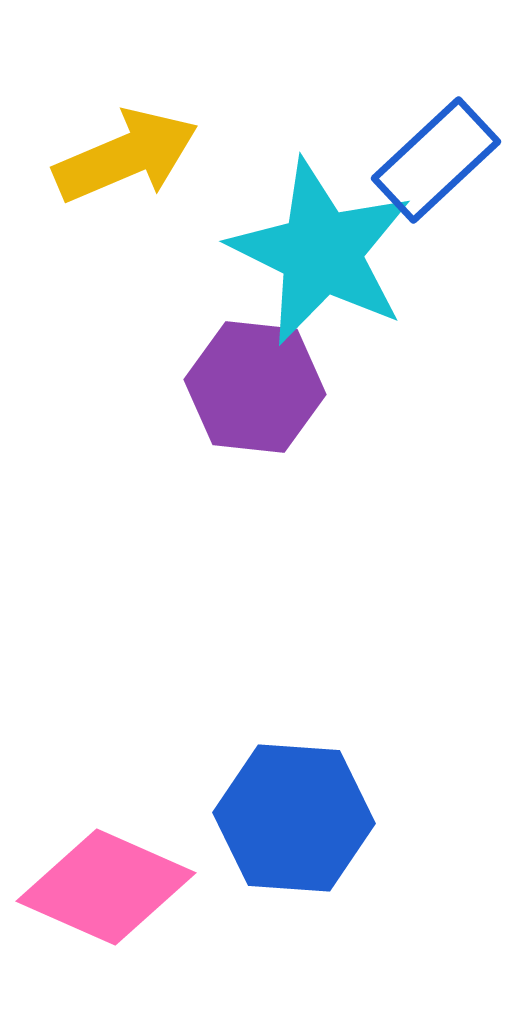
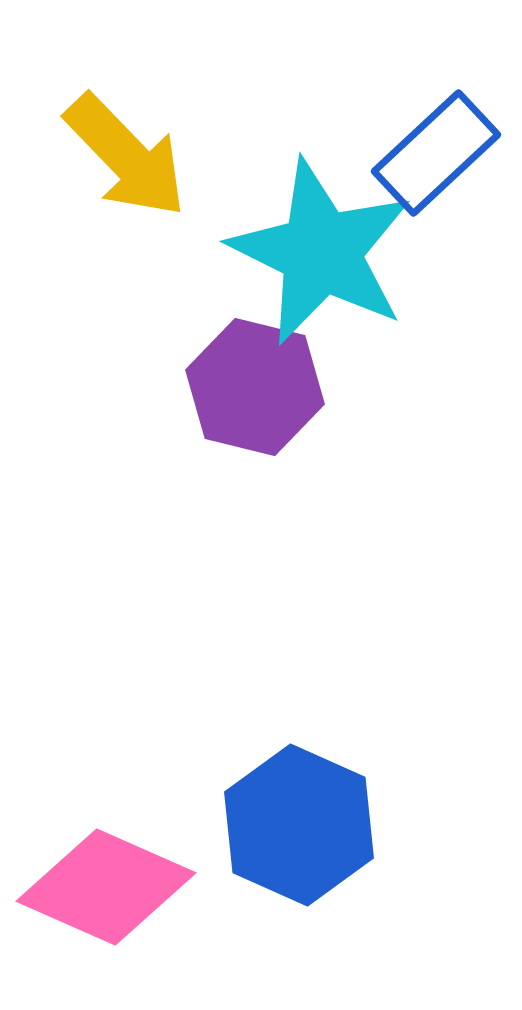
yellow arrow: rotated 69 degrees clockwise
blue rectangle: moved 7 px up
purple hexagon: rotated 8 degrees clockwise
blue hexagon: moved 5 px right, 7 px down; rotated 20 degrees clockwise
